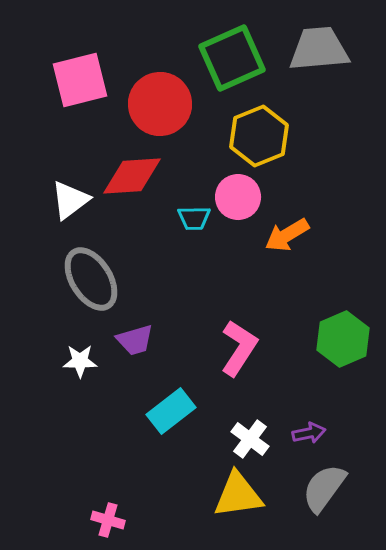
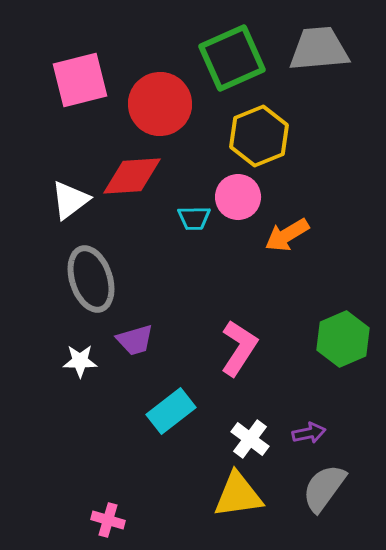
gray ellipse: rotated 14 degrees clockwise
